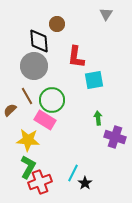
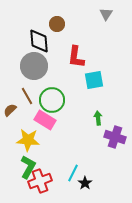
red cross: moved 1 px up
